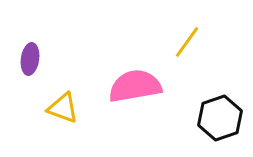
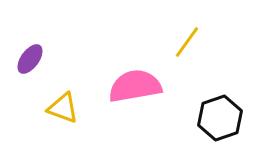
purple ellipse: rotated 28 degrees clockwise
